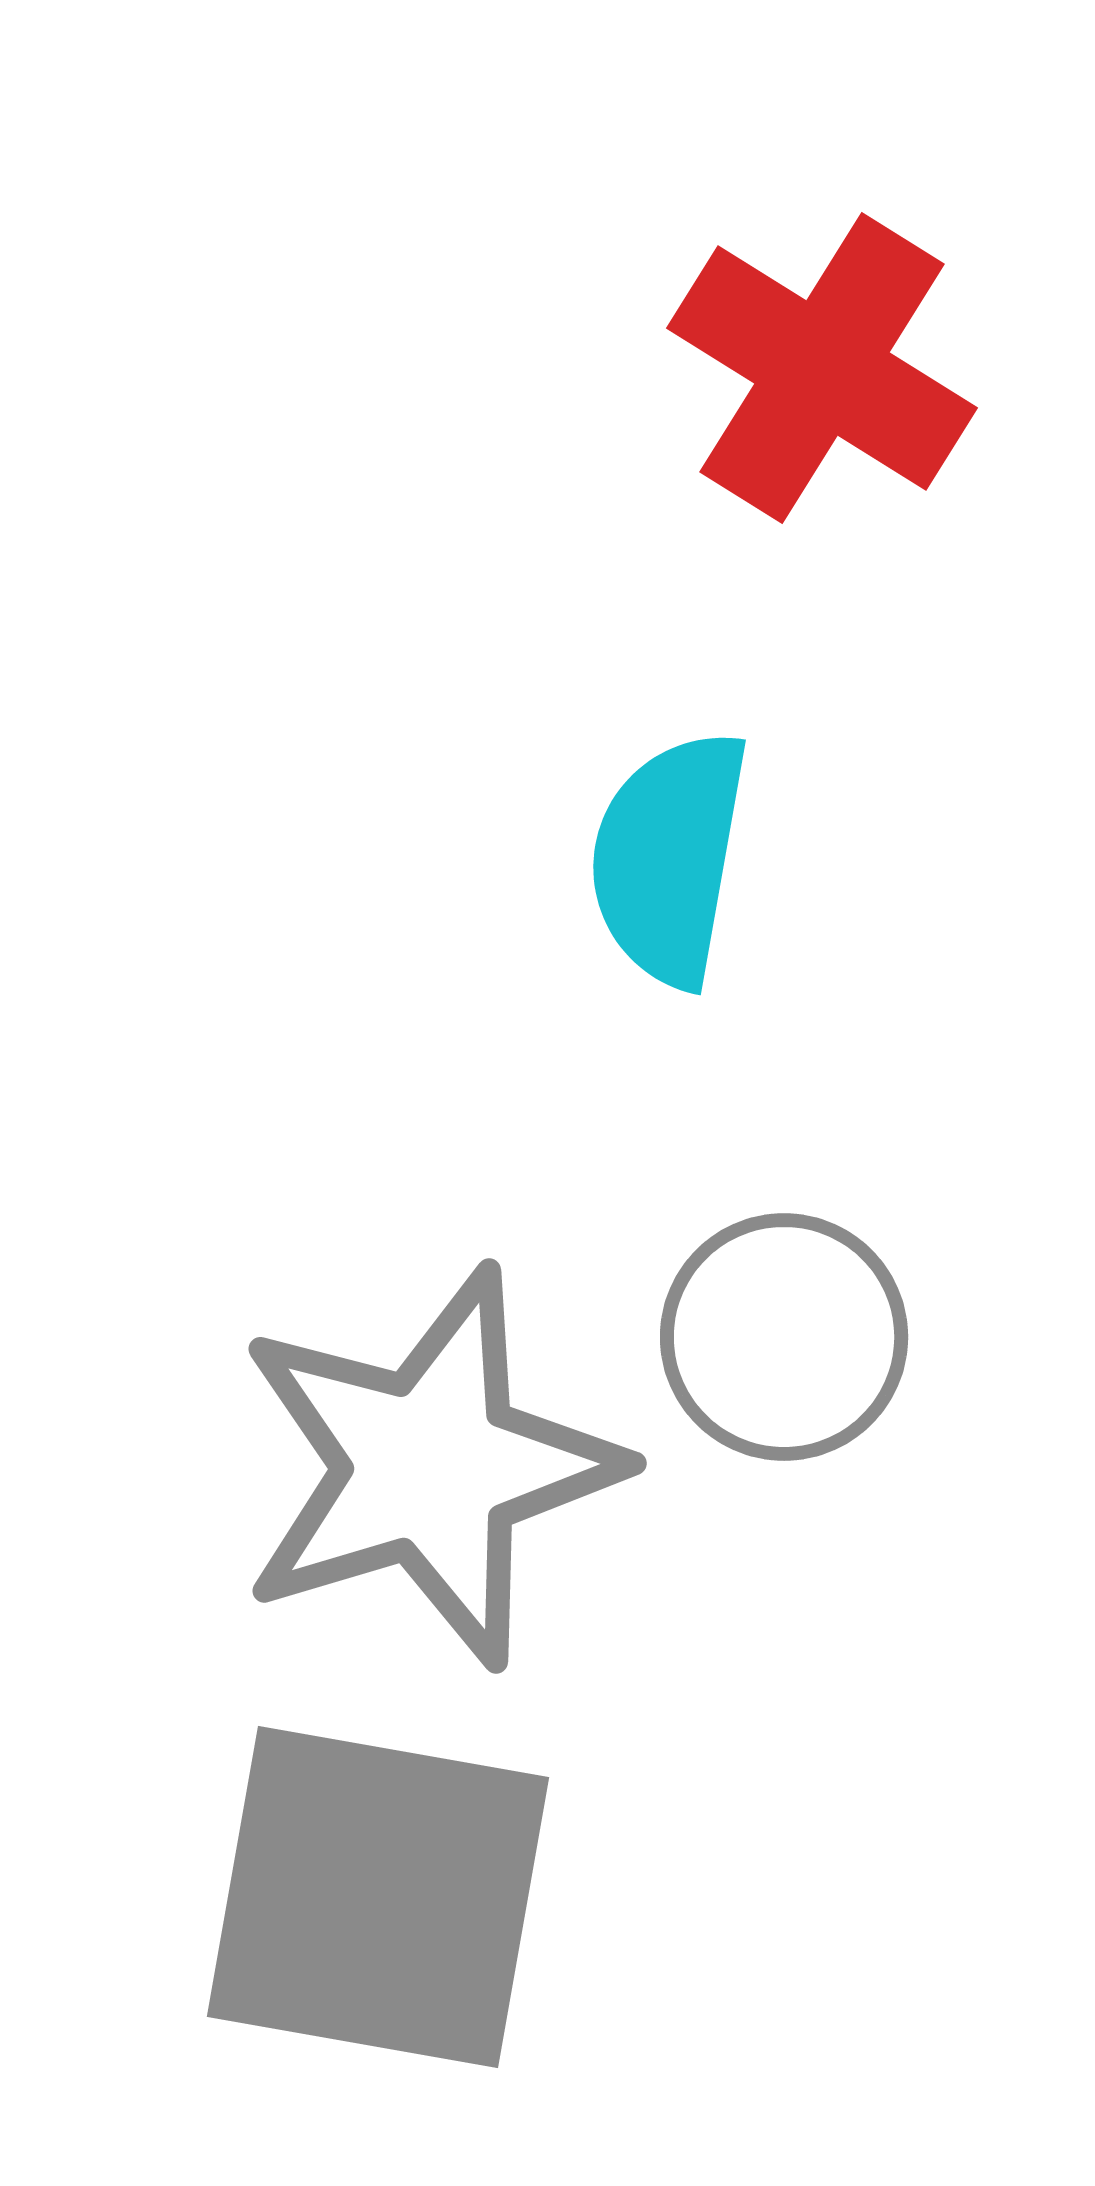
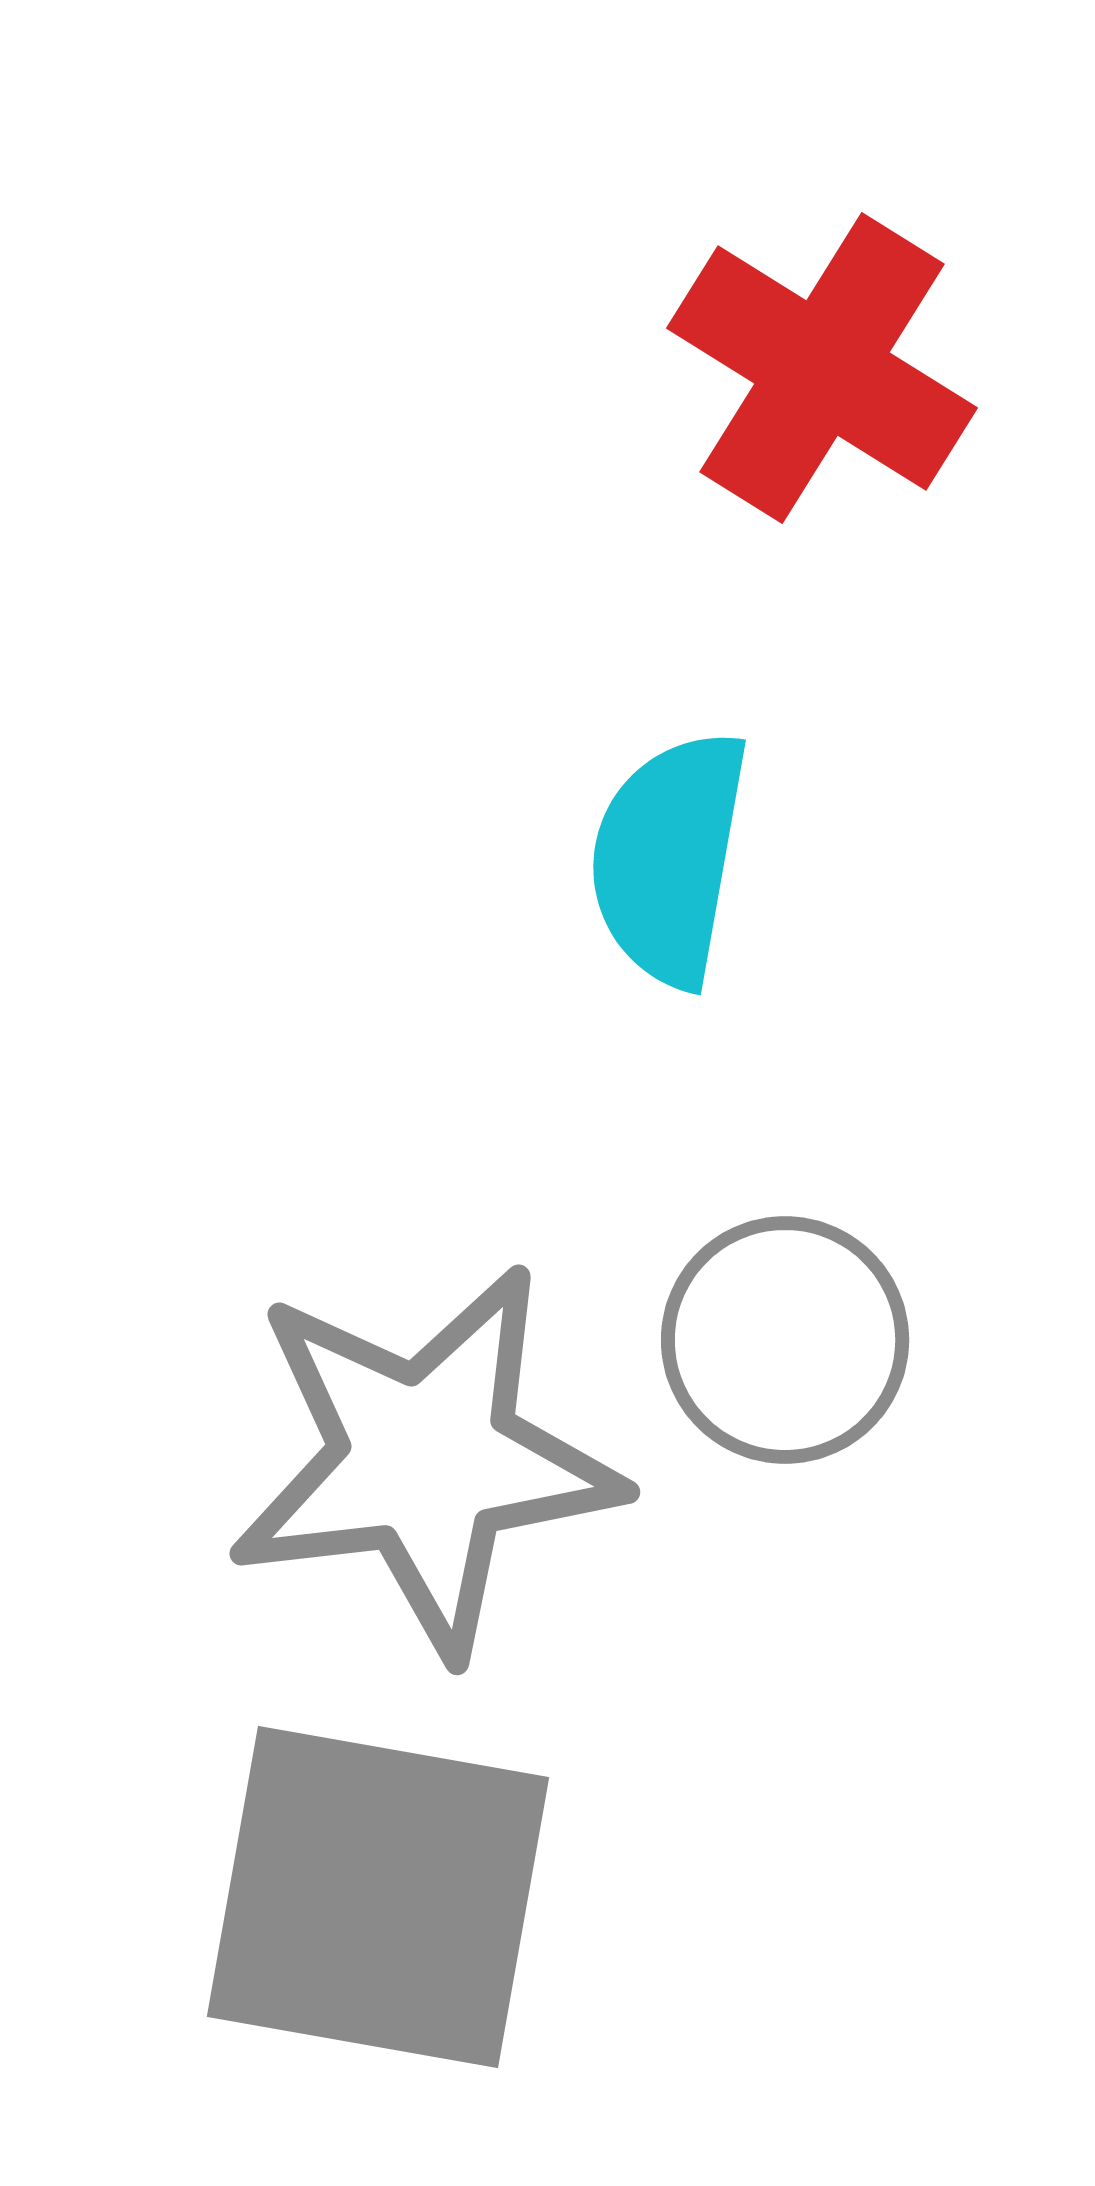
gray circle: moved 1 px right, 3 px down
gray star: moved 4 px left, 7 px up; rotated 10 degrees clockwise
